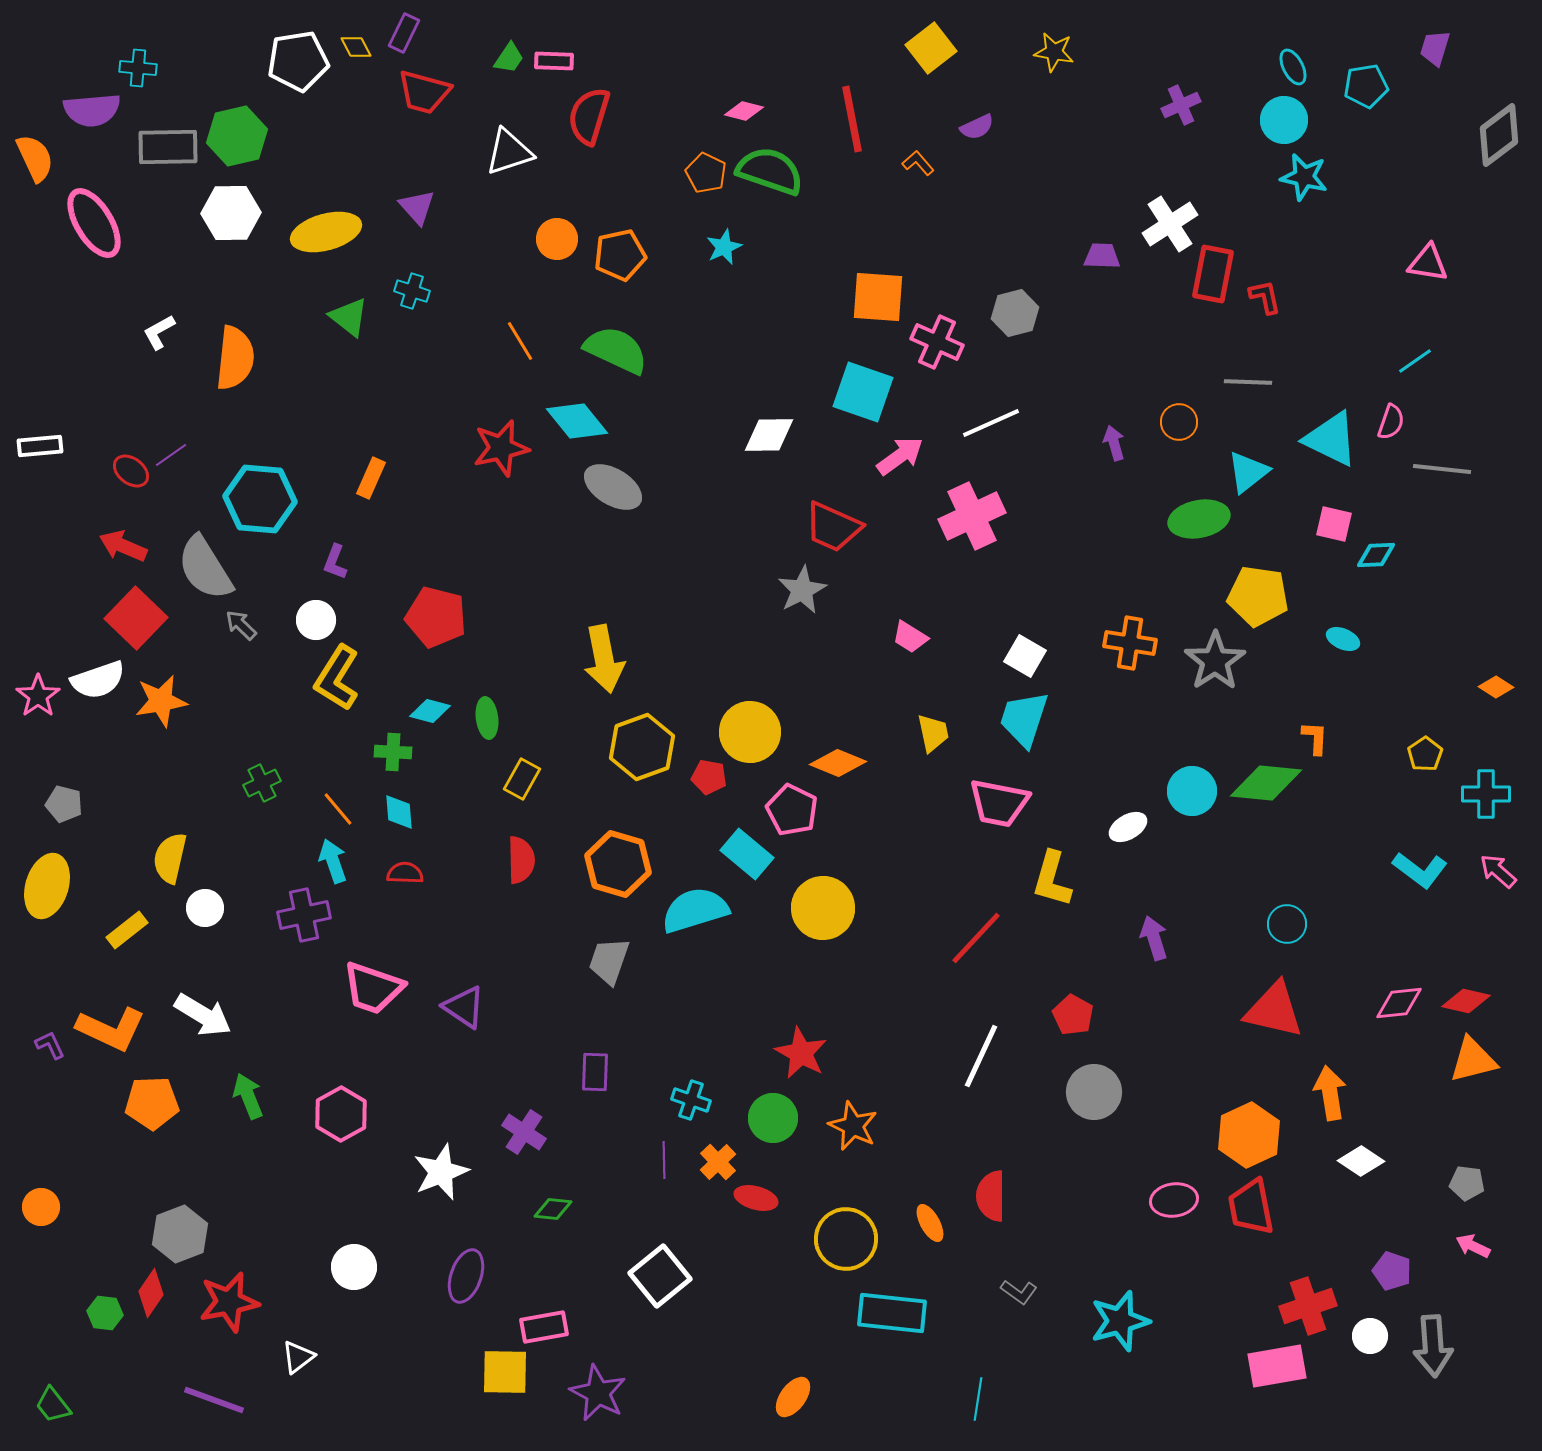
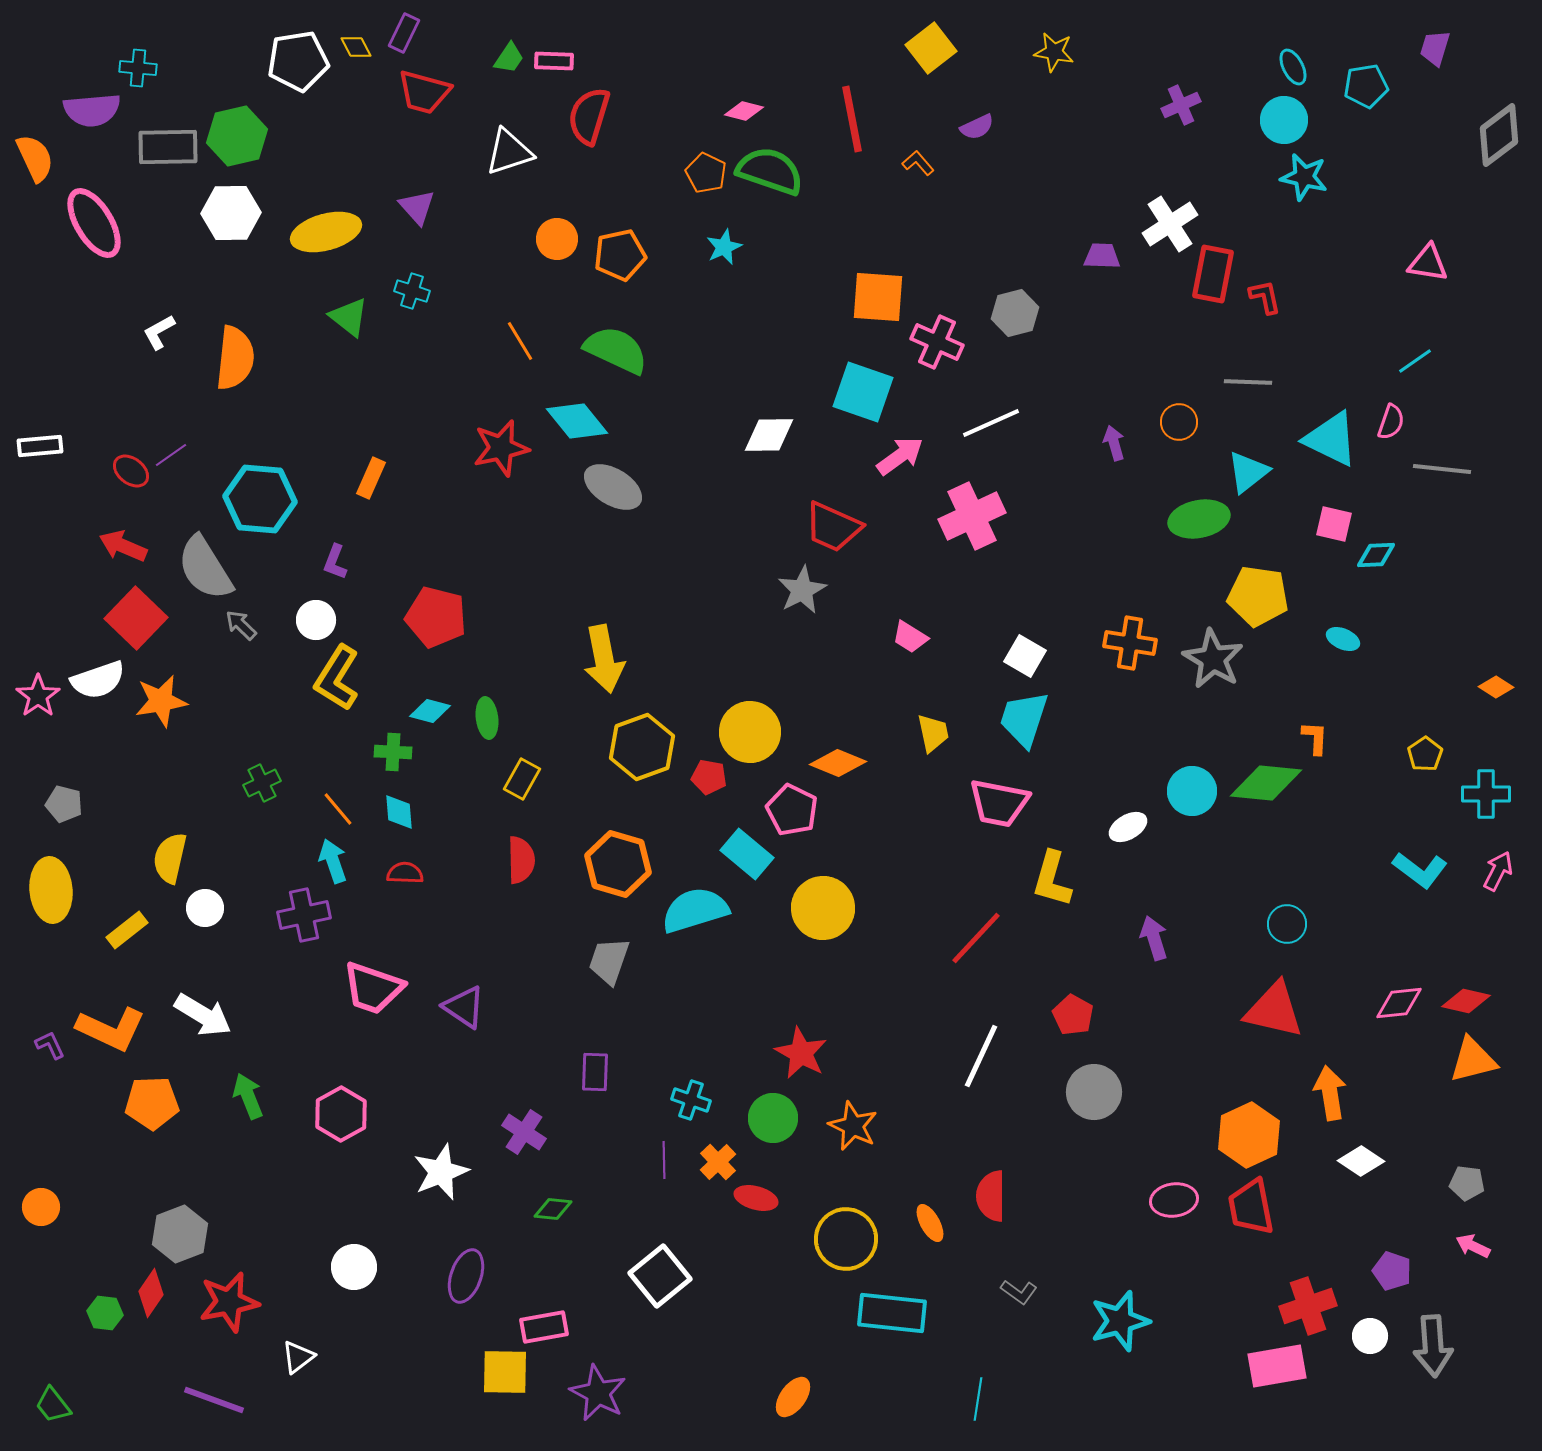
gray star at (1215, 661): moved 2 px left, 2 px up; rotated 8 degrees counterclockwise
pink arrow at (1498, 871): rotated 75 degrees clockwise
yellow ellipse at (47, 886): moved 4 px right, 4 px down; rotated 22 degrees counterclockwise
